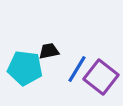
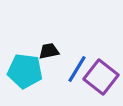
cyan pentagon: moved 3 px down
